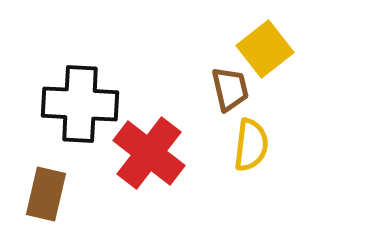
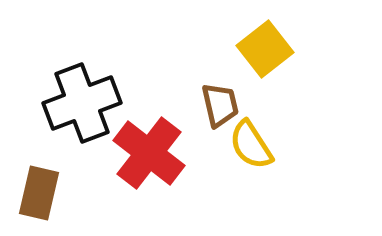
brown trapezoid: moved 10 px left, 16 px down
black cross: moved 2 px right, 1 px up; rotated 24 degrees counterclockwise
yellow semicircle: rotated 140 degrees clockwise
brown rectangle: moved 7 px left, 1 px up
